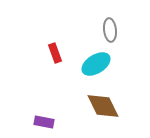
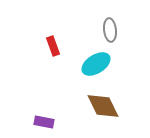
red rectangle: moved 2 px left, 7 px up
